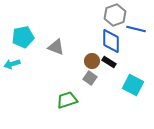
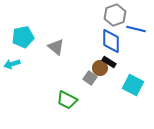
gray triangle: rotated 18 degrees clockwise
brown circle: moved 8 px right, 7 px down
green trapezoid: rotated 135 degrees counterclockwise
